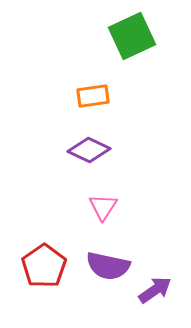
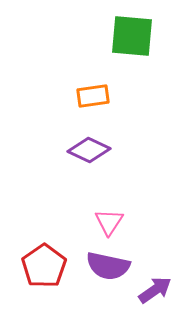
green square: rotated 30 degrees clockwise
pink triangle: moved 6 px right, 15 px down
